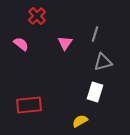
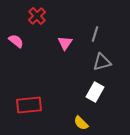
pink semicircle: moved 5 px left, 3 px up
gray triangle: moved 1 px left
white rectangle: rotated 12 degrees clockwise
yellow semicircle: moved 1 px right, 2 px down; rotated 105 degrees counterclockwise
